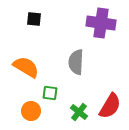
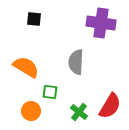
green square: moved 1 px up
